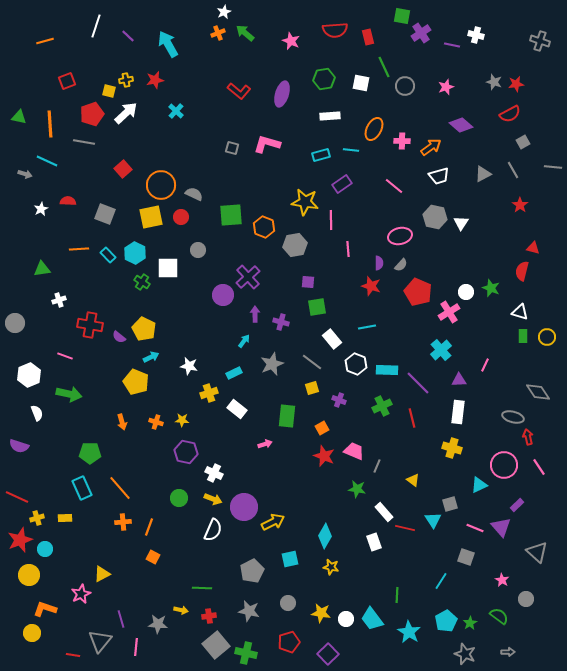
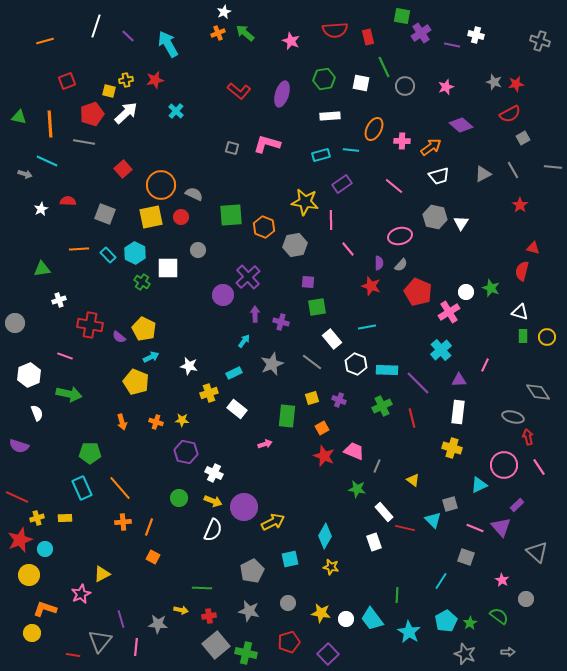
gray square at (523, 142): moved 4 px up
pink line at (348, 249): rotated 35 degrees counterclockwise
yellow square at (312, 388): moved 10 px down
yellow arrow at (213, 499): moved 2 px down
cyan triangle at (433, 520): rotated 12 degrees counterclockwise
